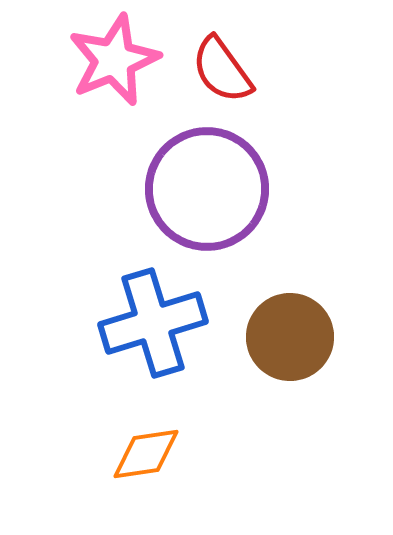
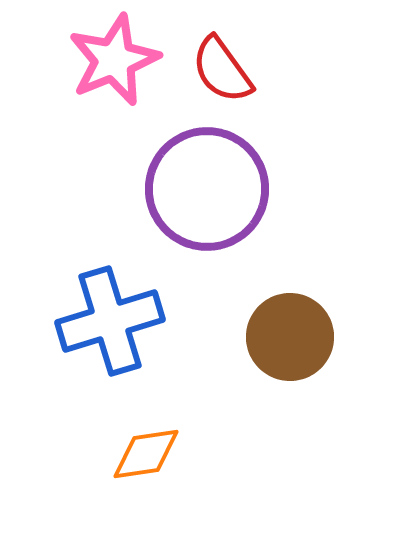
blue cross: moved 43 px left, 2 px up
